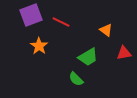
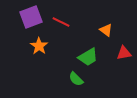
purple square: moved 2 px down
